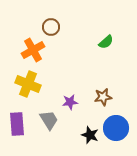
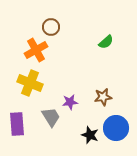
orange cross: moved 3 px right
yellow cross: moved 2 px right, 1 px up
gray trapezoid: moved 2 px right, 3 px up
